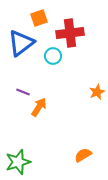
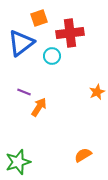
cyan circle: moved 1 px left
purple line: moved 1 px right
